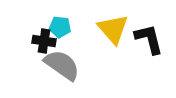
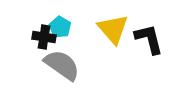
cyan pentagon: rotated 25 degrees clockwise
black cross: moved 4 px up
